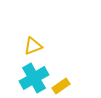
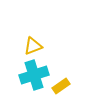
cyan cross: moved 3 px up; rotated 12 degrees clockwise
